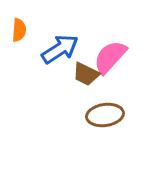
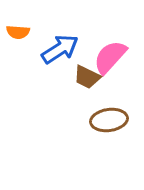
orange semicircle: moved 1 px left, 2 px down; rotated 90 degrees clockwise
brown trapezoid: moved 1 px right, 3 px down
brown ellipse: moved 4 px right, 5 px down
